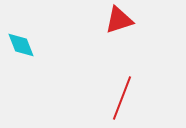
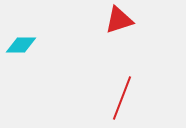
cyan diamond: rotated 68 degrees counterclockwise
